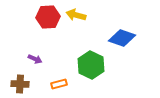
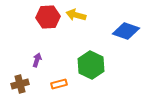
blue diamond: moved 4 px right, 7 px up
purple arrow: moved 2 px right, 1 px down; rotated 96 degrees counterclockwise
brown cross: rotated 18 degrees counterclockwise
